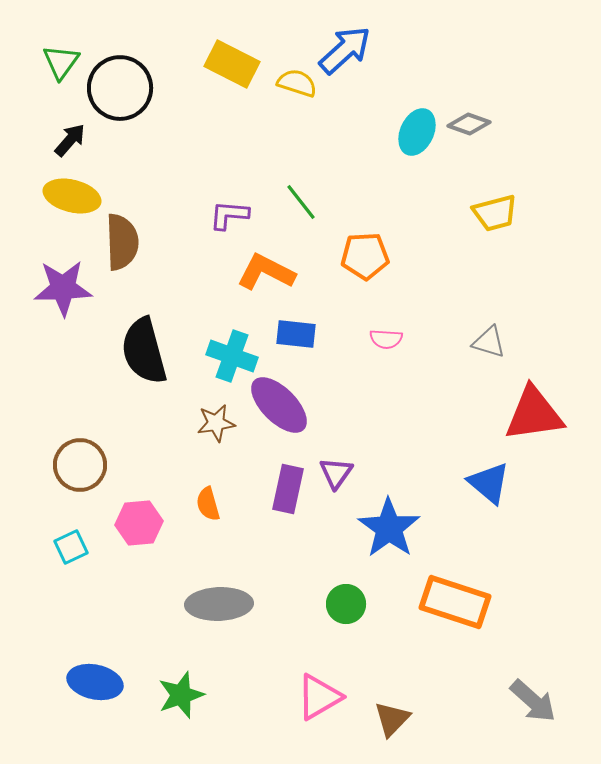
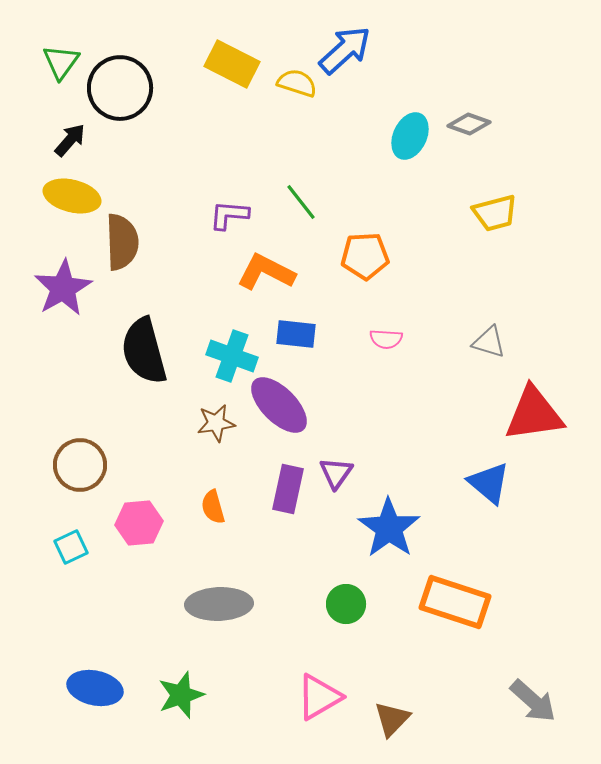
cyan ellipse: moved 7 px left, 4 px down
purple star: rotated 28 degrees counterclockwise
orange semicircle: moved 5 px right, 3 px down
blue ellipse: moved 6 px down
